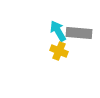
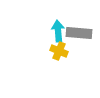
cyan arrow: rotated 25 degrees clockwise
